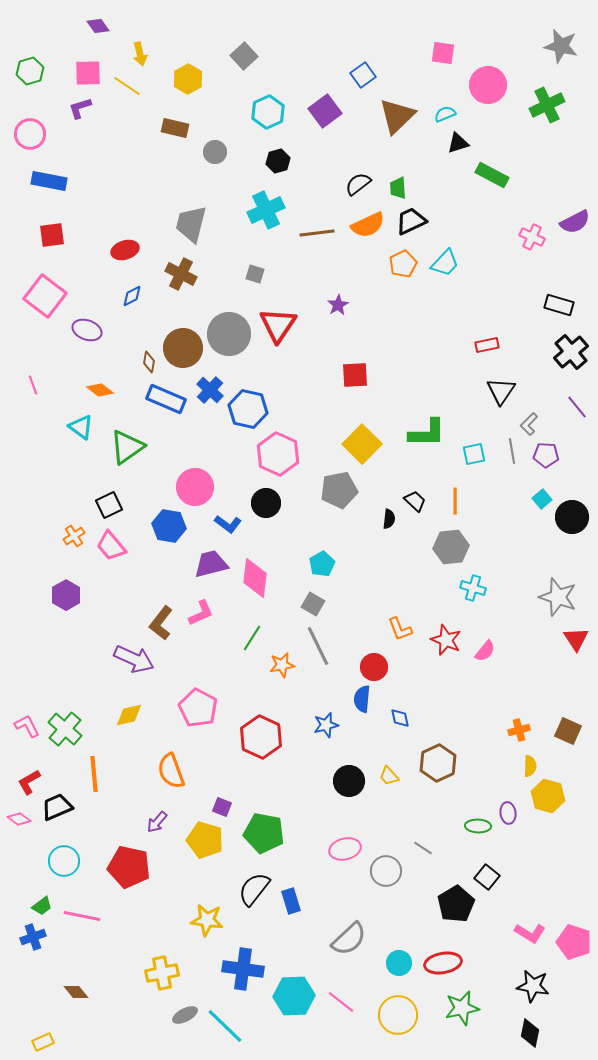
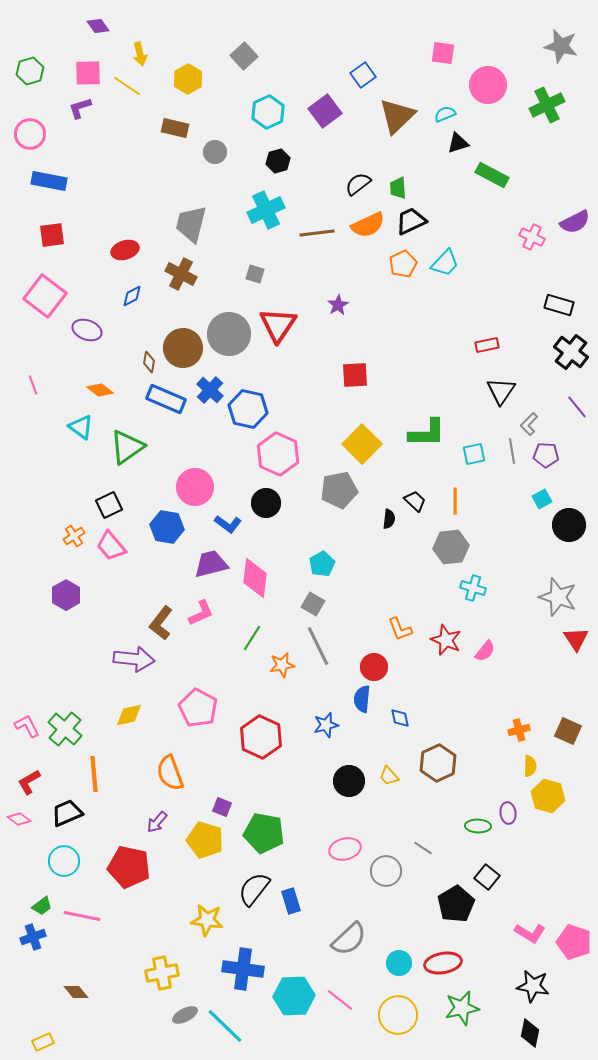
black cross at (571, 352): rotated 12 degrees counterclockwise
cyan square at (542, 499): rotated 12 degrees clockwise
black circle at (572, 517): moved 3 px left, 8 px down
blue hexagon at (169, 526): moved 2 px left, 1 px down
purple arrow at (134, 659): rotated 18 degrees counterclockwise
orange semicircle at (171, 771): moved 1 px left, 2 px down
black trapezoid at (57, 807): moved 10 px right, 6 px down
pink line at (341, 1002): moved 1 px left, 2 px up
